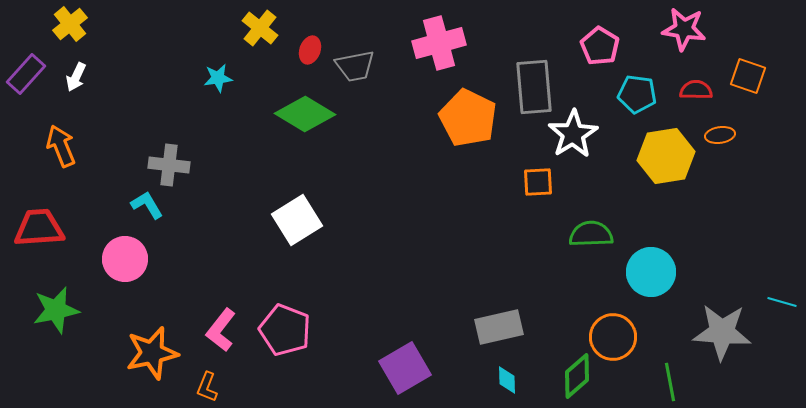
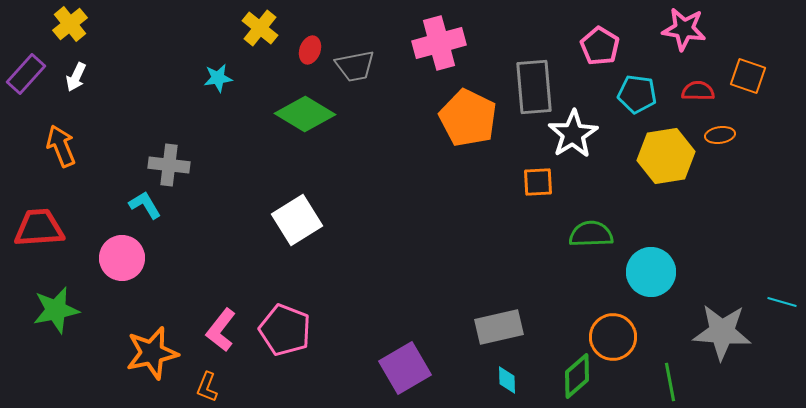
red semicircle at (696, 90): moved 2 px right, 1 px down
cyan L-shape at (147, 205): moved 2 px left
pink circle at (125, 259): moved 3 px left, 1 px up
